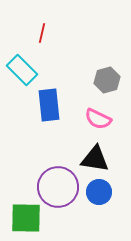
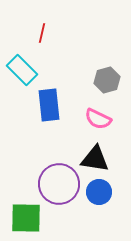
purple circle: moved 1 px right, 3 px up
